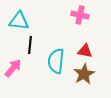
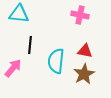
cyan triangle: moved 7 px up
